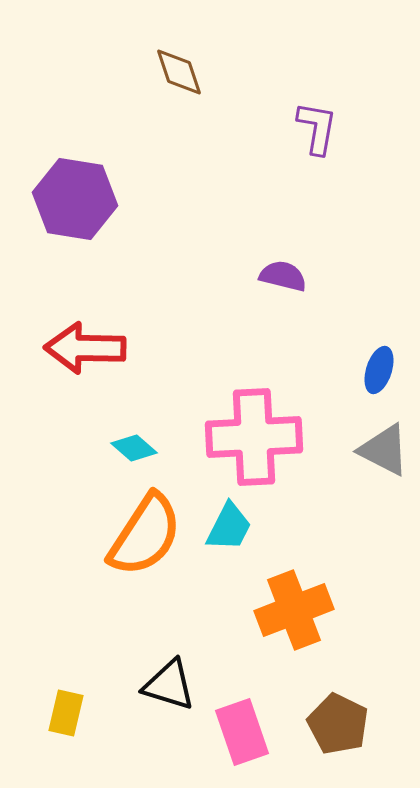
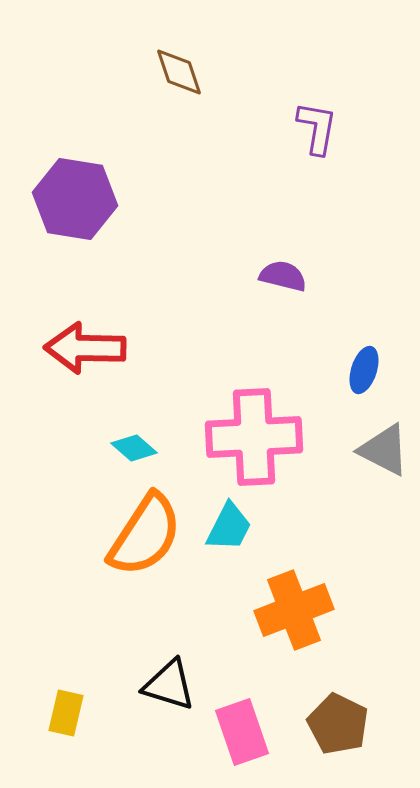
blue ellipse: moved 15 px left
